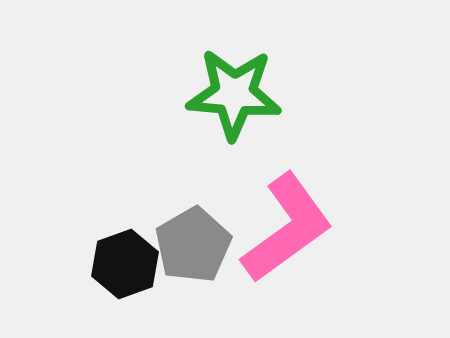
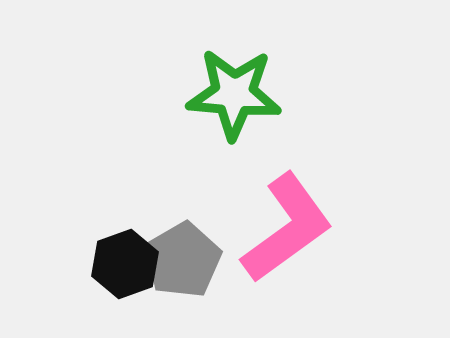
gray pentagon: moved 10 px left, 15 px down
